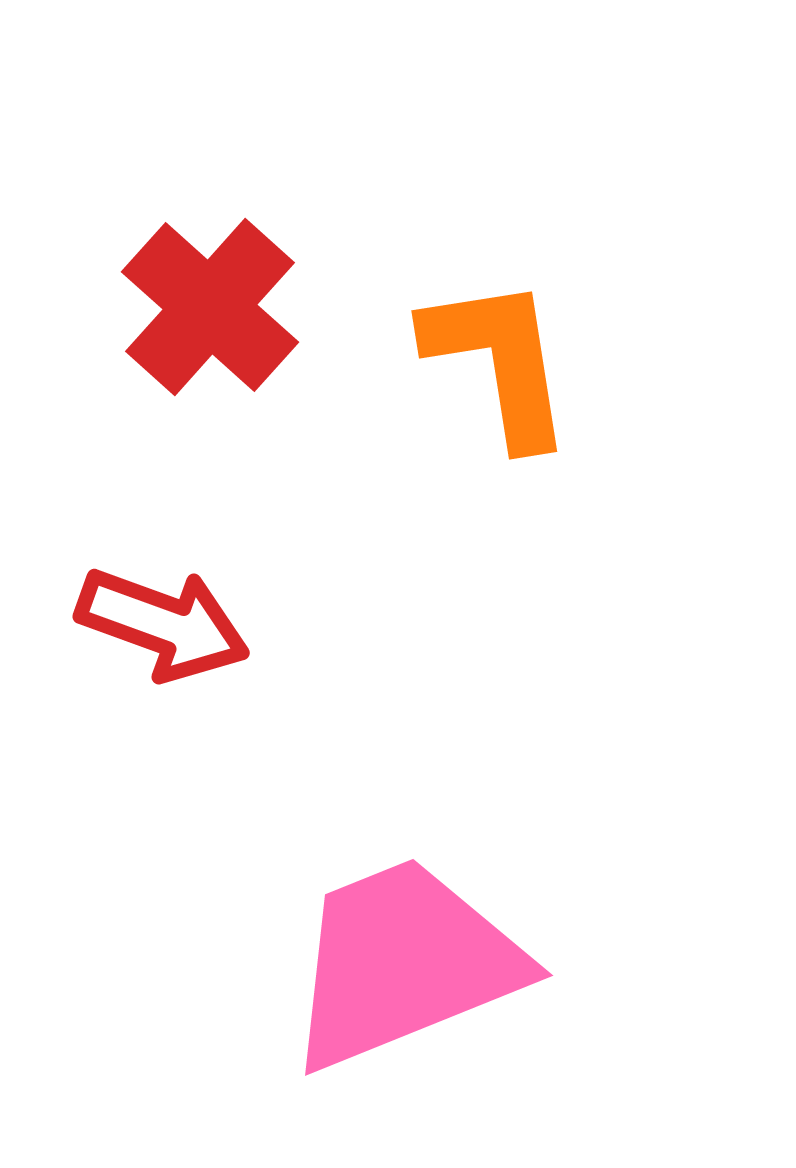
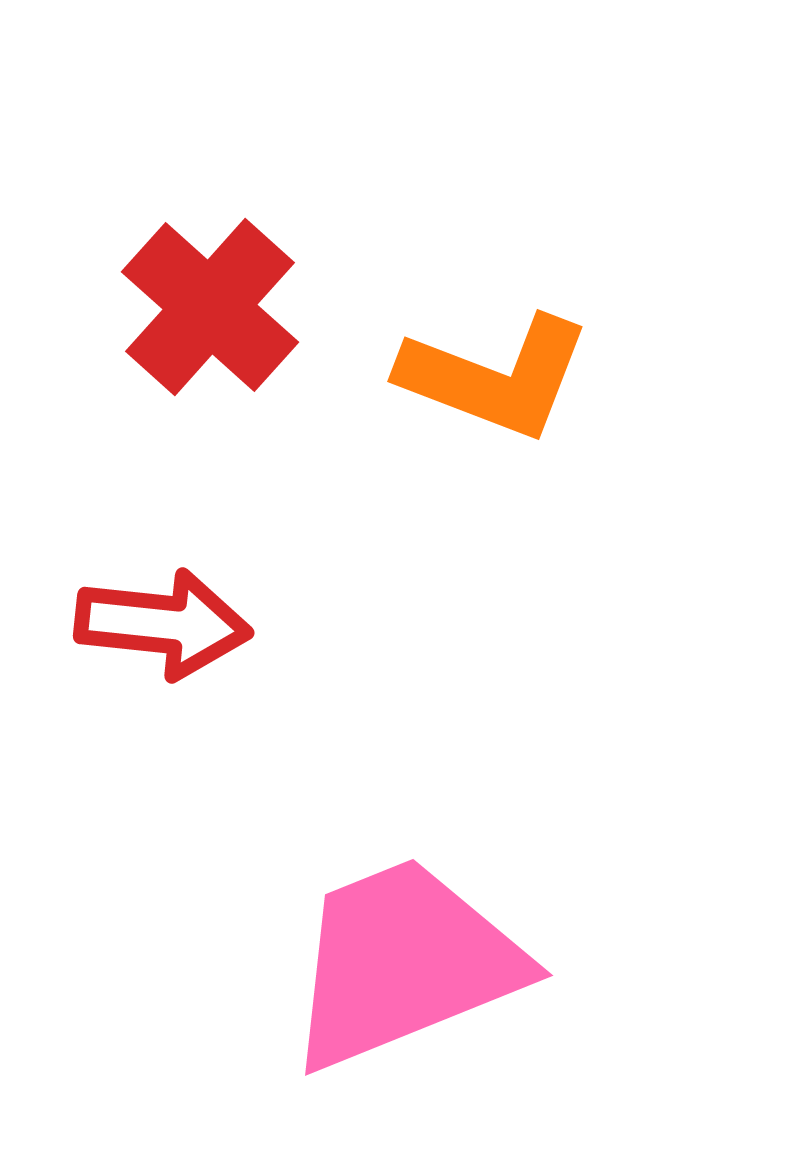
orange L-shape: moved 4 px left, 16 px down; rotated 120 degrees clockwise
red arrow: rotated 14 degrees counterclockwise
